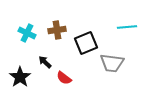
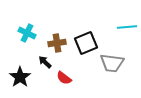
brown cross: moved 13 px down
